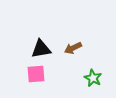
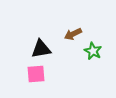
brown arrow: moved 14 px up
green star: moved 27 px up
